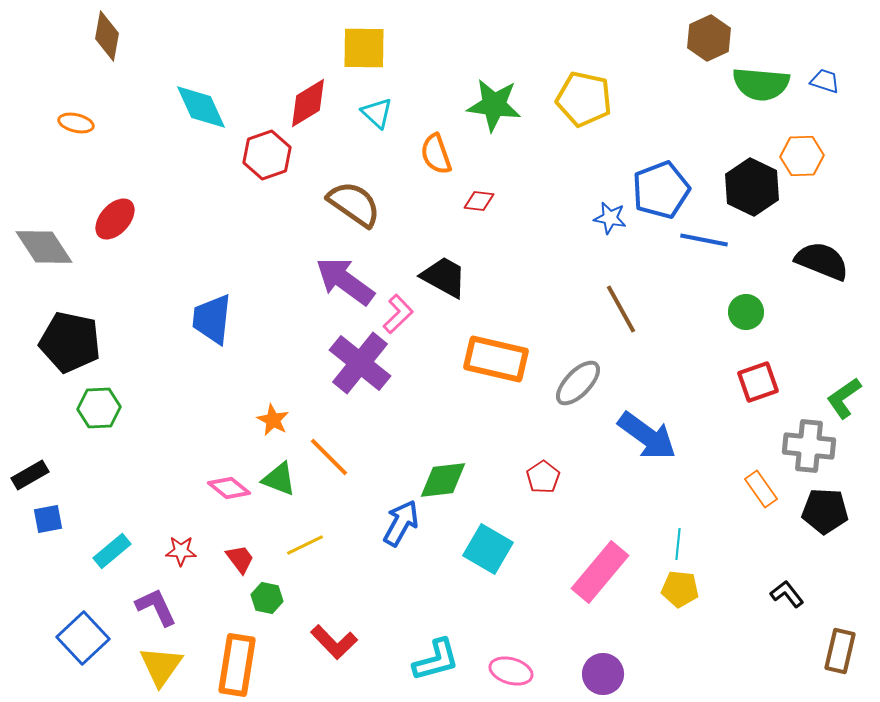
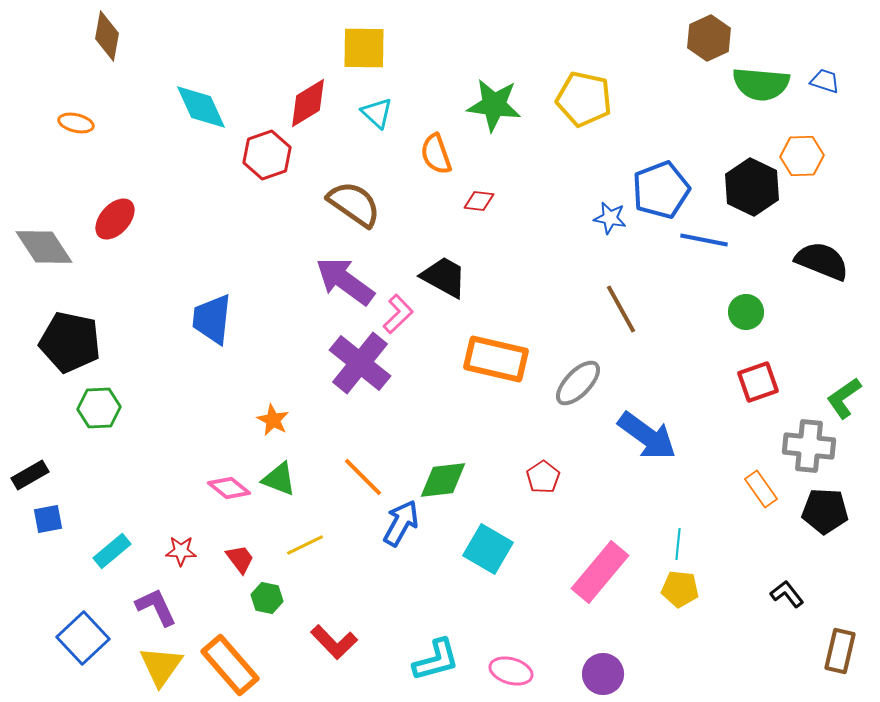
orange line at (329, 457): moved 34 px right, 20 px down
orange rectangle at (237, 665): moved 7 px left; rotated 50 degrees counterclockwise
